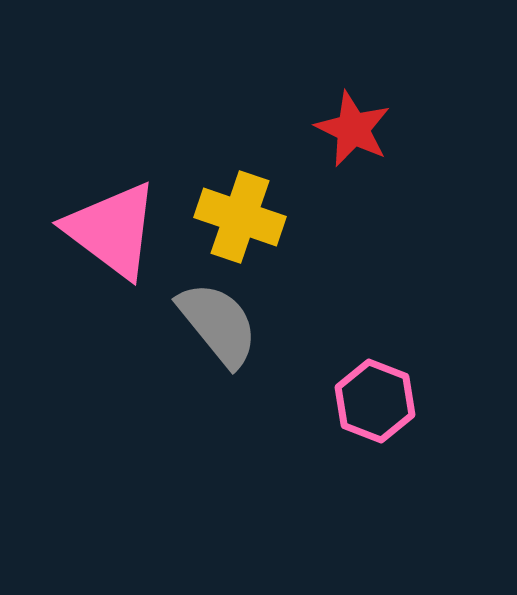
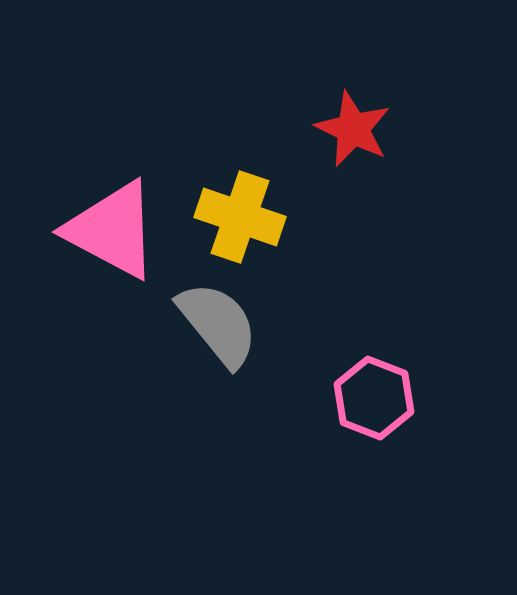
pink triangle: rotated 9 degrees counterclockwise
pink hexagon: moved 1 px left, 3 px up
